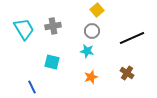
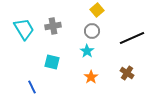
cyan star: rotated 24 degrees clockwise
orange star: rotated 16 degrees counterclockwise
